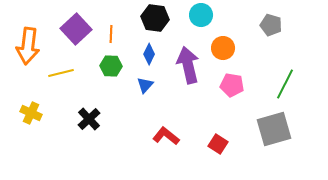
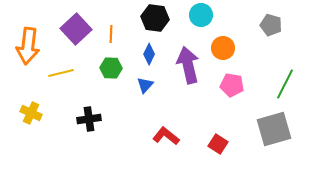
green hexagon: moved 2 px down
black cross: rotated 35 degrees clockwise
